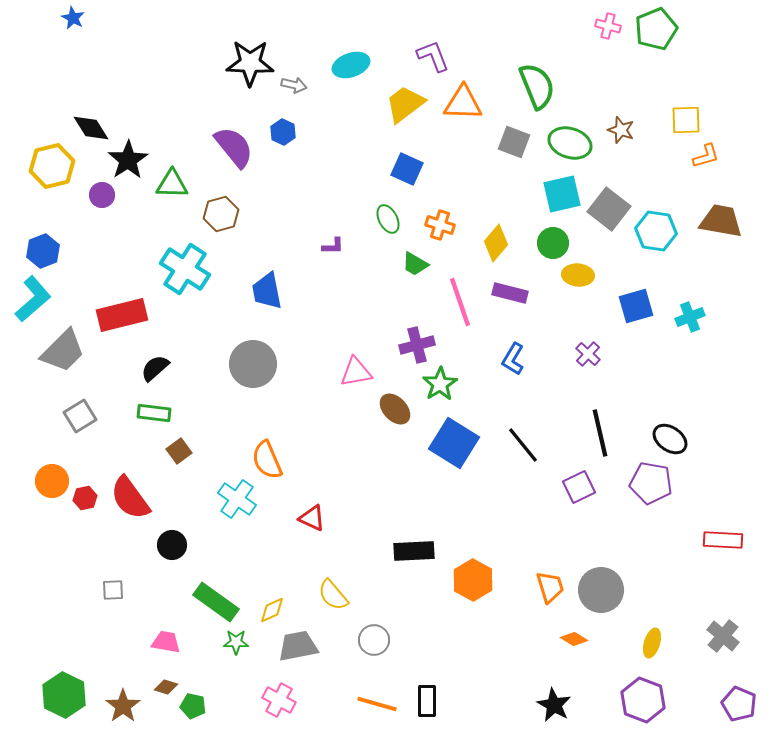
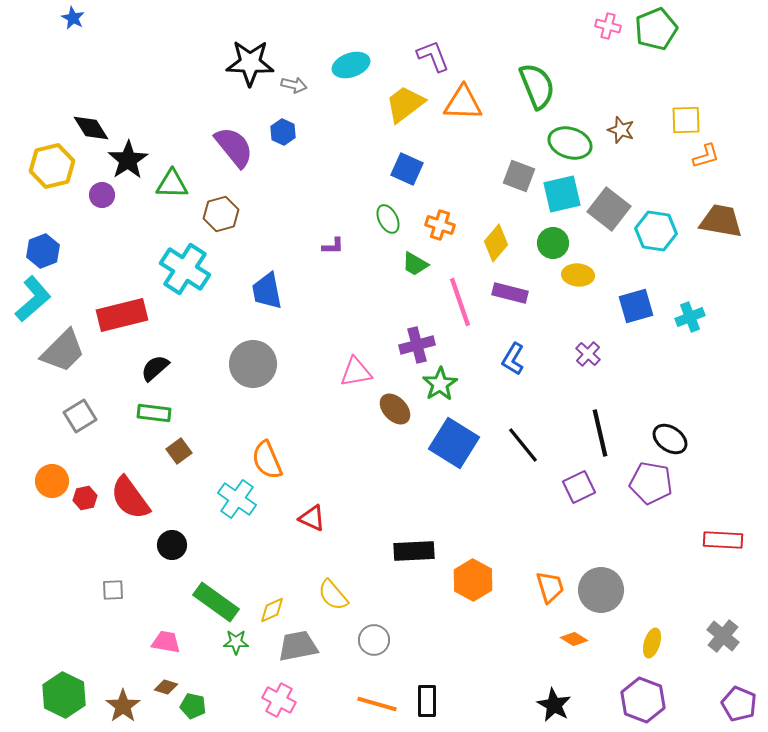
gray square at (514, 142): moved 5 px right, 34 px down
